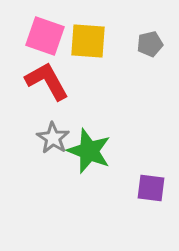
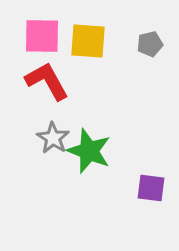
pink square: moved 3 px left; rotated 18 degrees counterclockwise
